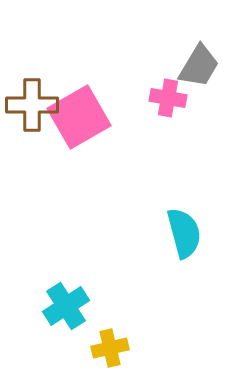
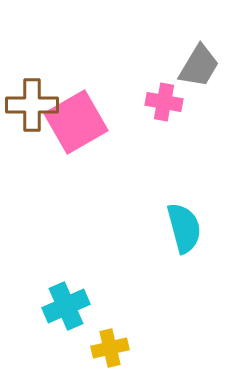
pink cross: moved 4 px left, 4 px down
pink square: moved 3 px left, 5 px down
cyan semicircle: moved 5 px up
cyan cross: rotated 9 degrees clockwise
